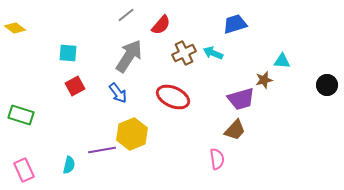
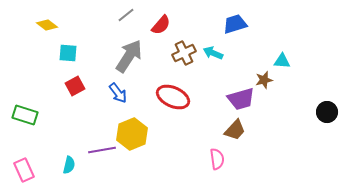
yellow diamond: moved 32 px right, 3 px up
black circle: moved 27 px down
green rectangle: moved 4 px right
